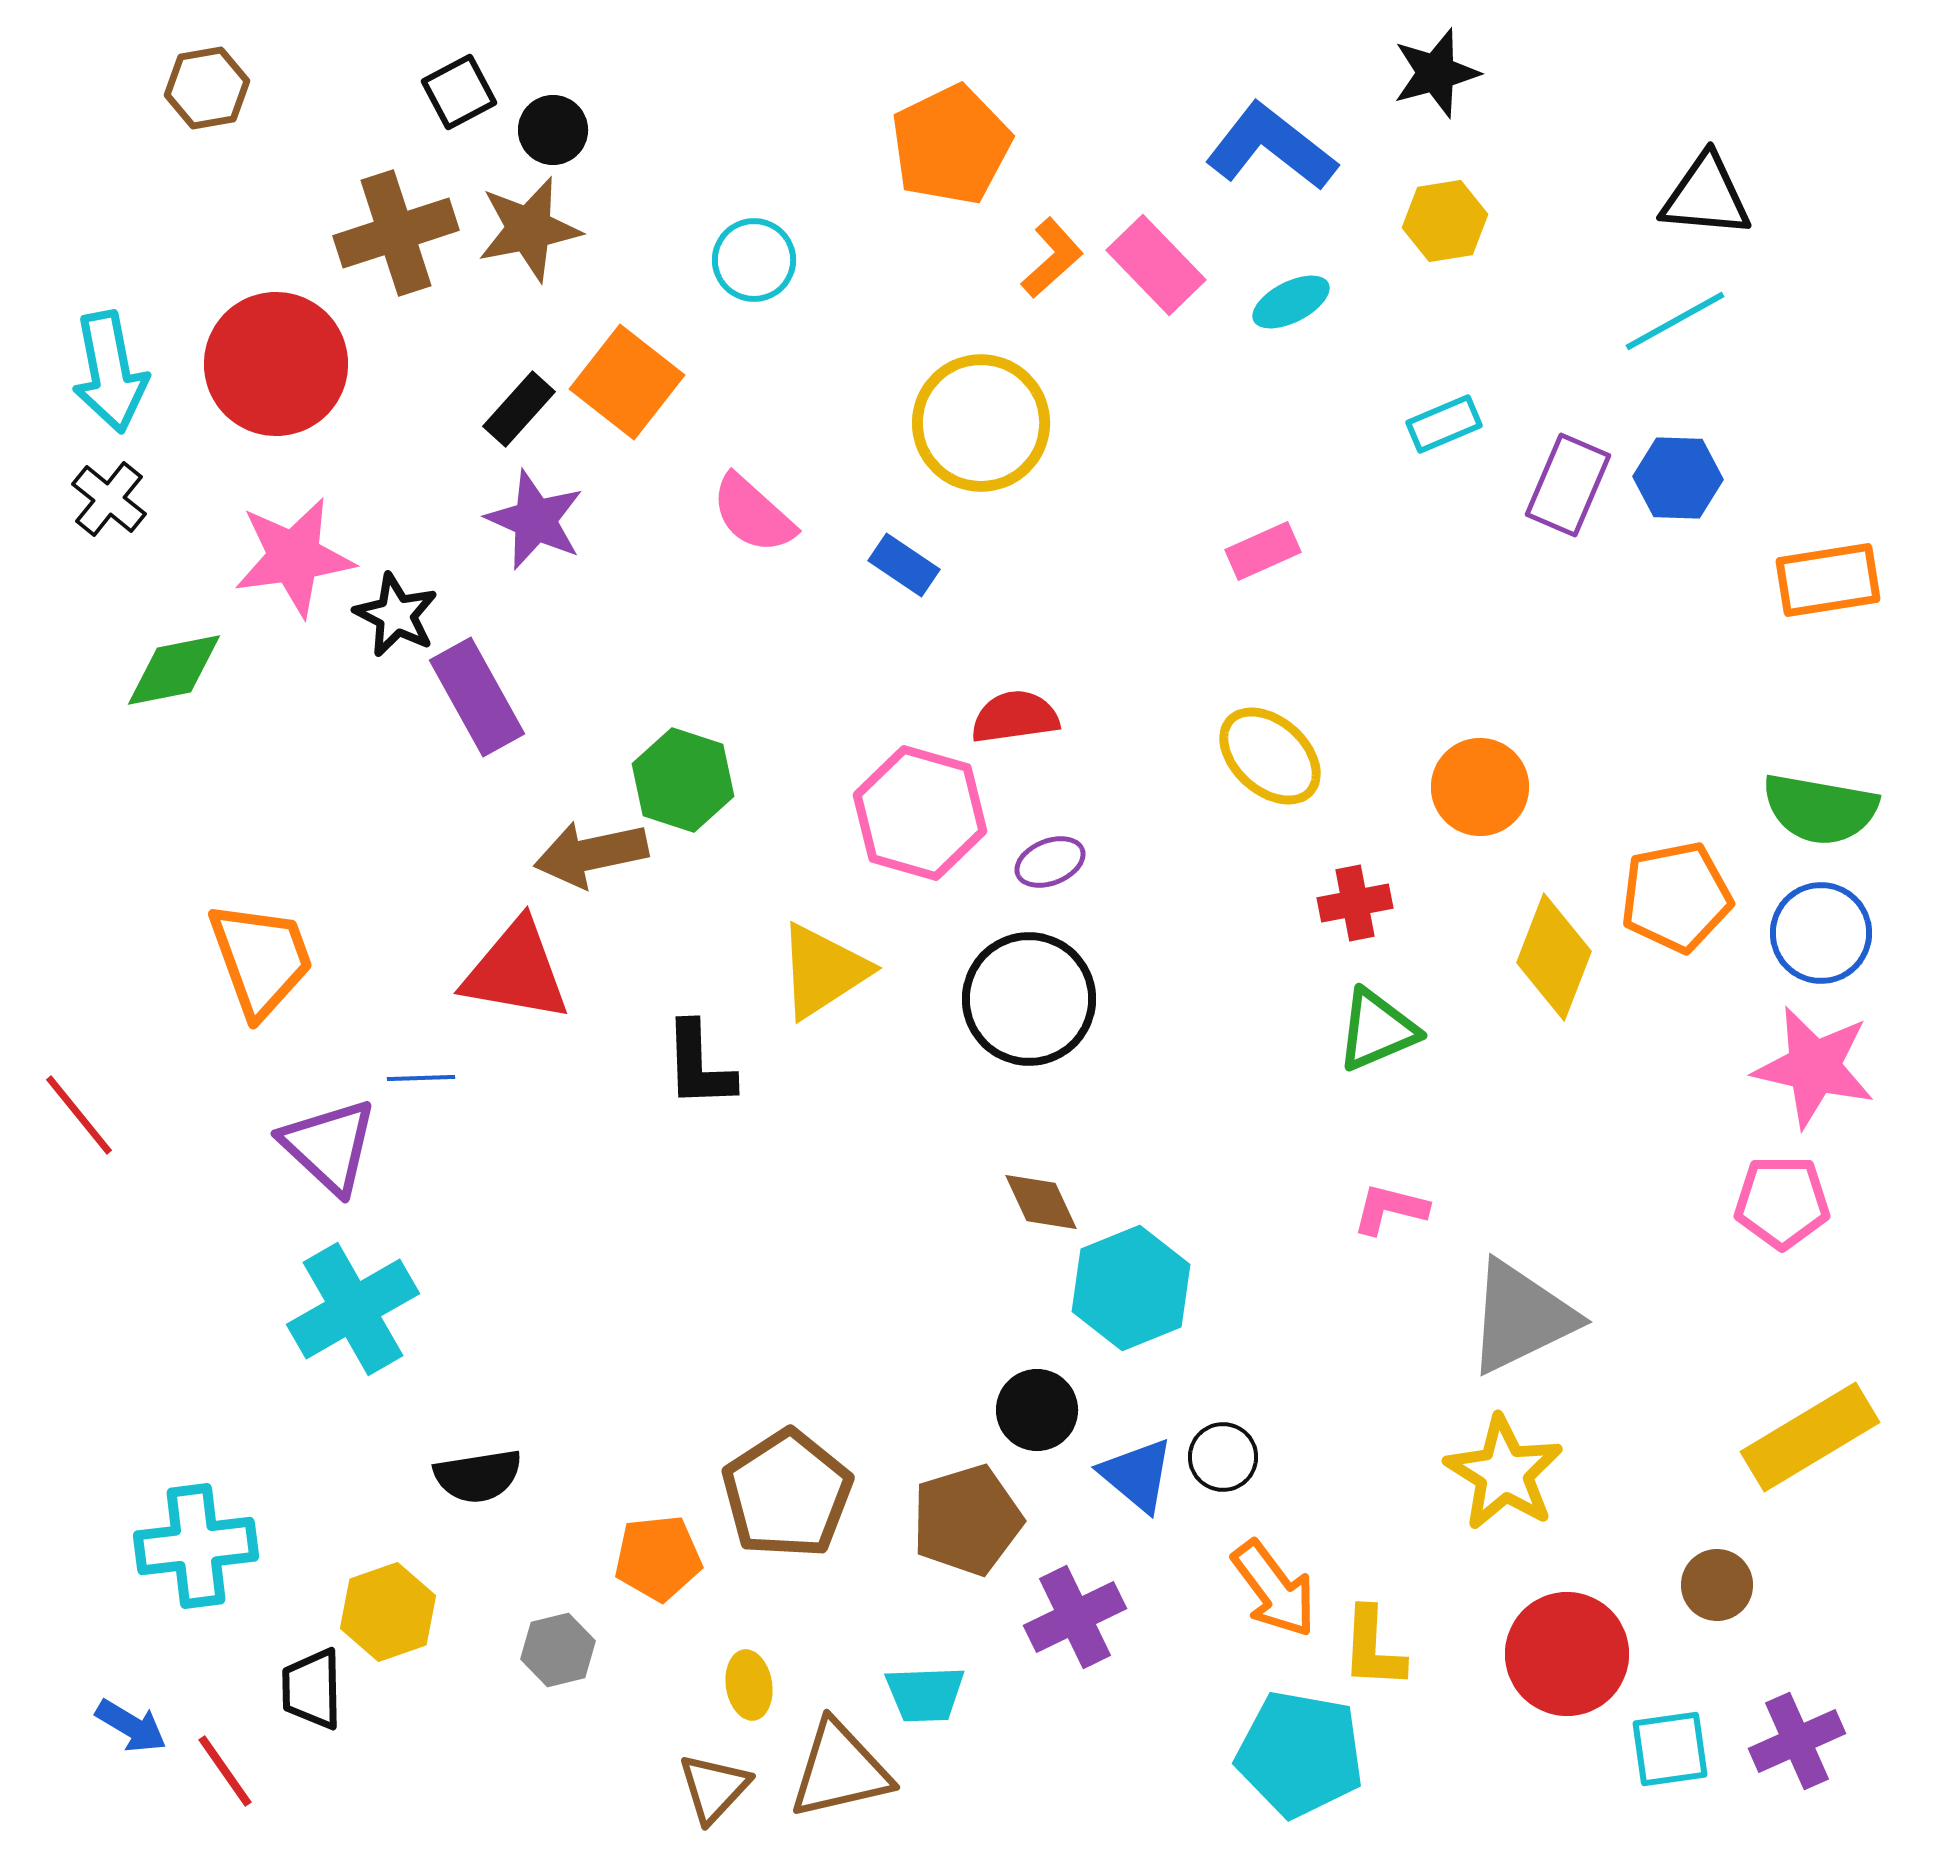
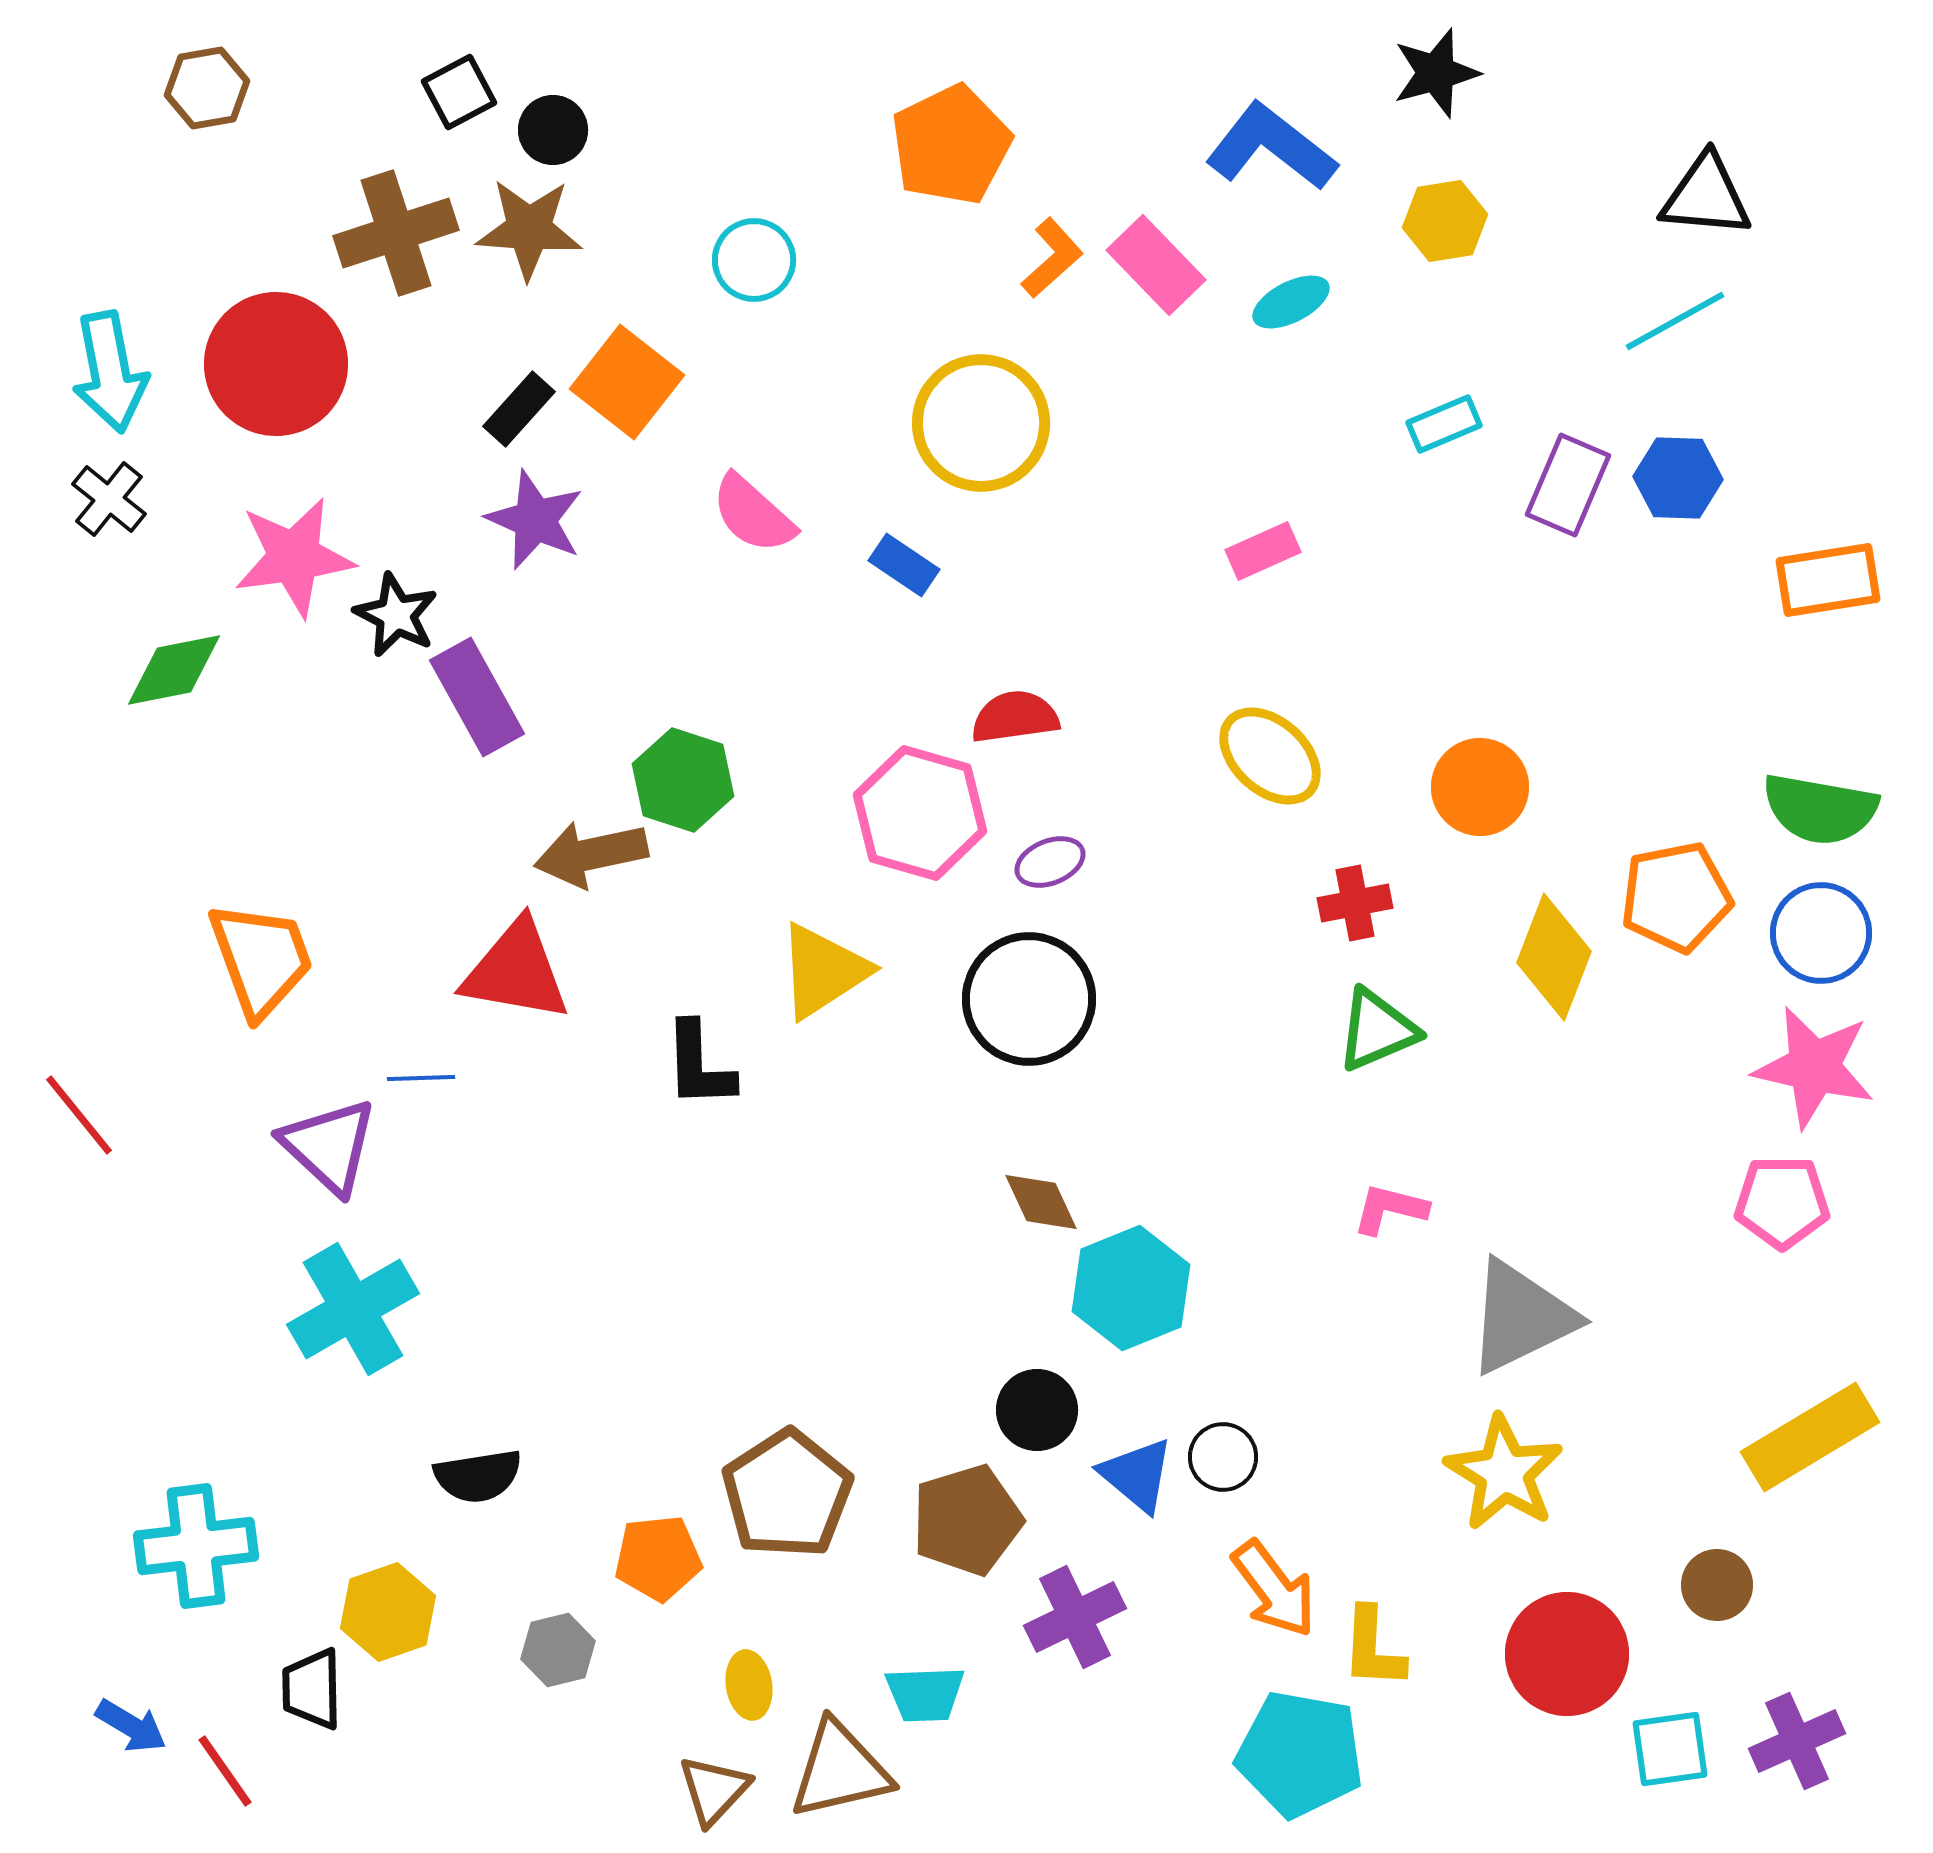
brown star at (529, 229): rotated 15 degrees clockwise
brown triangle at (714, 1788): moved 2 px down
